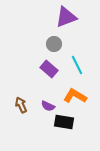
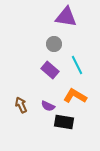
purple triangle: rotated 30 degrees clockwise
purple rectangle: moved 1 px right, 1 px down
